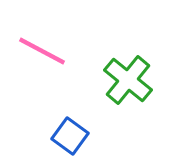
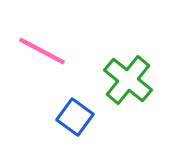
blue square: moved 5 px right, 19 px up
